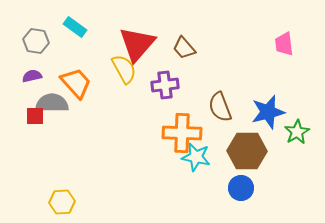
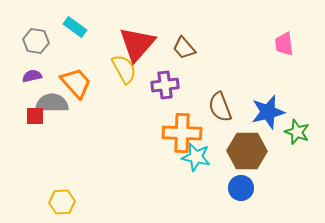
green star: rotated 20 degrees counterclockwise
